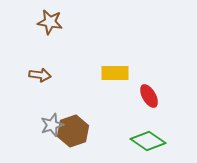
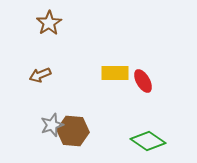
brown star: moved 1 px left, 1 px down; rotated 30 degrees clockwise
brown arrow: rotated 150 degrees clockwise
red ellipse: moved 6 px left, 15 px up
brown hexagon: rotated 24 degrees clockwise
